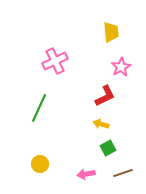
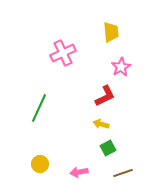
pink cross: moved 8 px right, 8 px up
pink arrow: moved 7 px left, 2 px up
